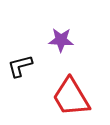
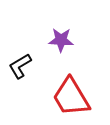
black L-shape: rotated 16 degrees counterclockwise
